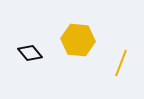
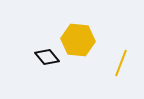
black diamond: moved 17 px right, 4 px down
